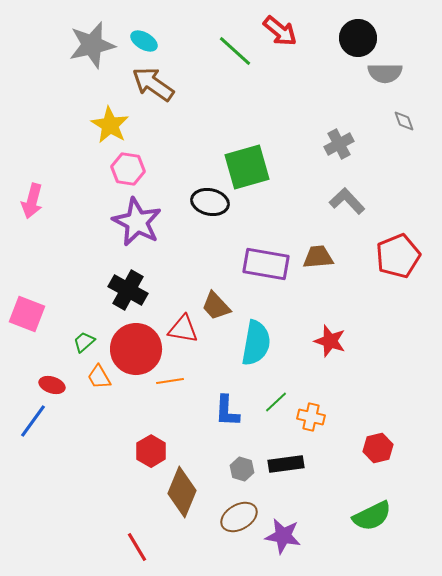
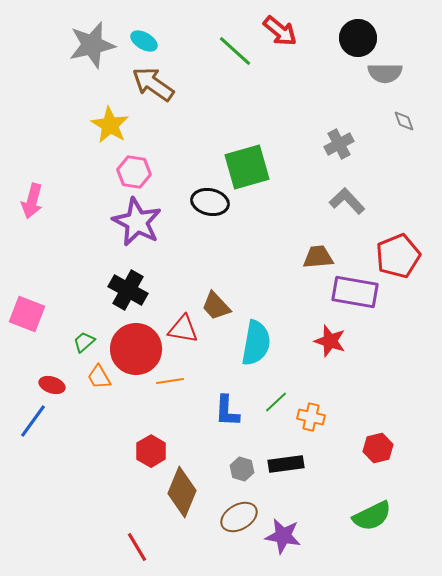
pink hexagon at (128, 169): moved 6 px right, 3 px down
purple rectangle at (266, 264): moved 89 px right, 28 px down
